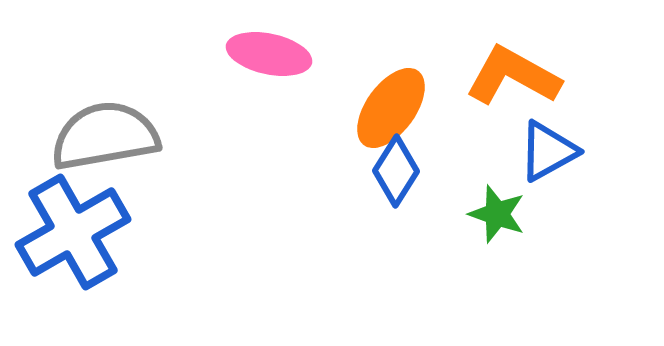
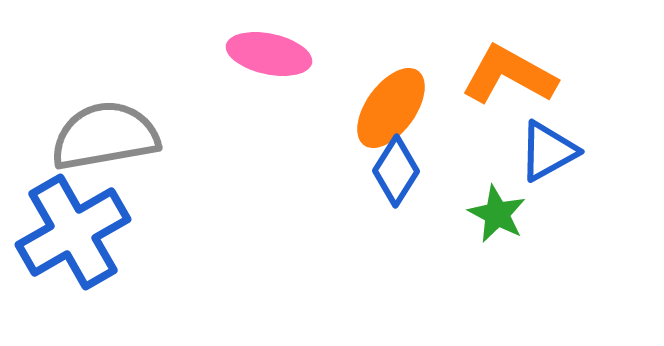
orange L-shape: moved 4 px left, 1 px up
green star: rotated 8 degrees clockwise
